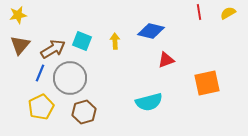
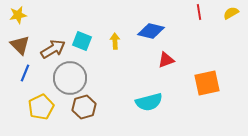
yellow semicircle: moved 3 px right
brown triangle: rotated 25 degrees counterclockwise
blue line: moved 15 px left
brown hexagon: moved 5 px up
